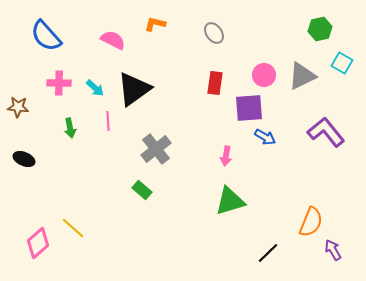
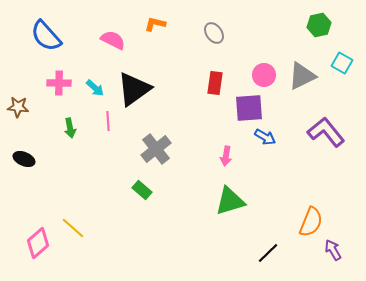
green hexagon: moved 1 px left, 4 px up
